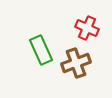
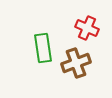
green rectangle: moved 2 px right, 2 px up; rotated 16 degrees clockwise
